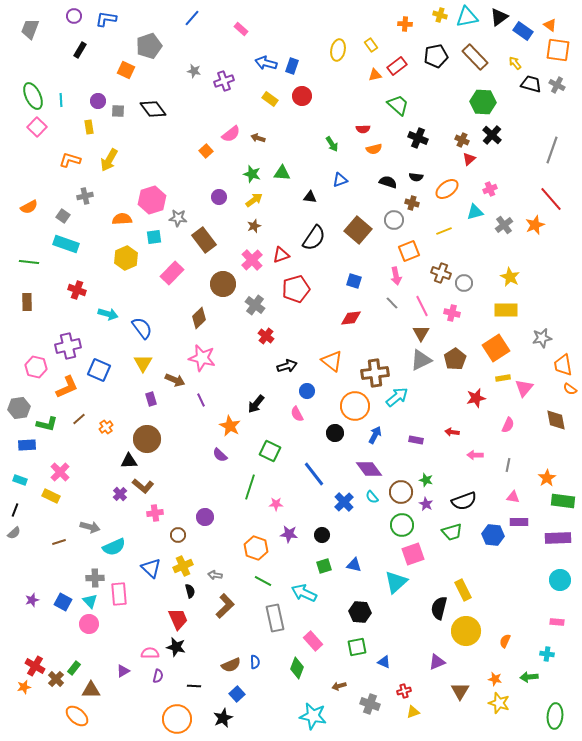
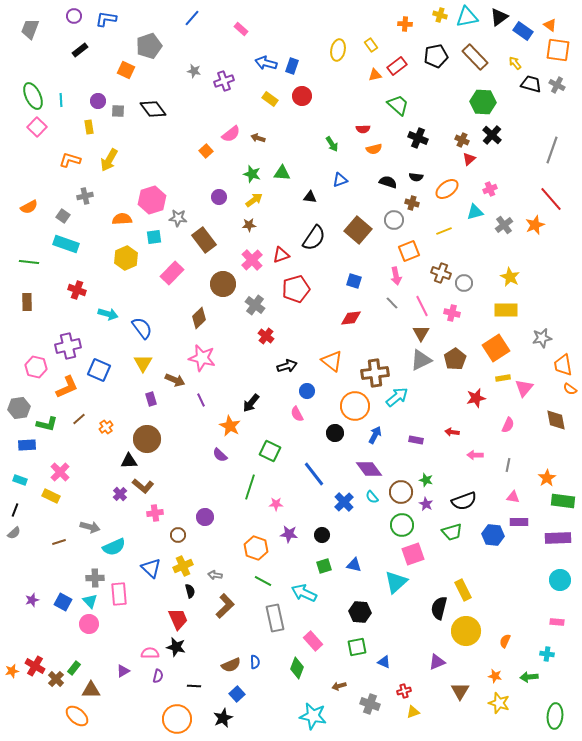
black rectangle at (80, 50): rotated 21 degrees clockwise
brown star at (254, 226): moved 5 px left, 1 px up; rotated 16 degrees clockwise
black arrow at (256, 404): moved 5 px left, 1 px up
orange star at (495, 679): moved 3 px up
orange star at (24, 687): moved 12 px left, 16 px up
